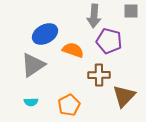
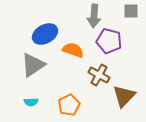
brown cross: rotated 30 degrees clockwise
